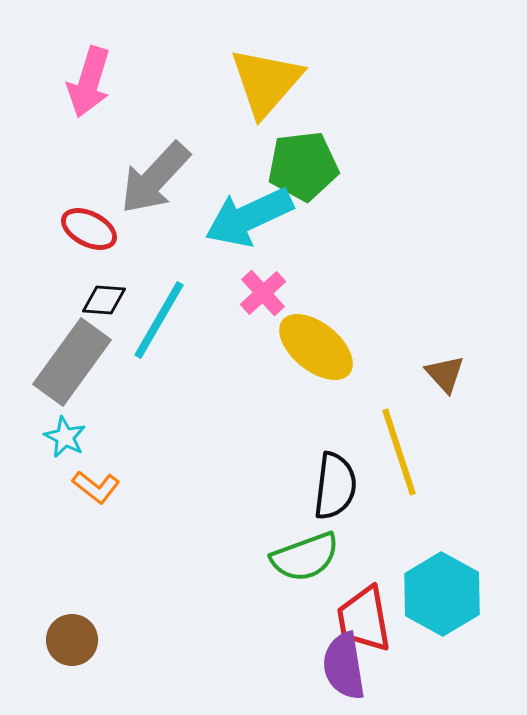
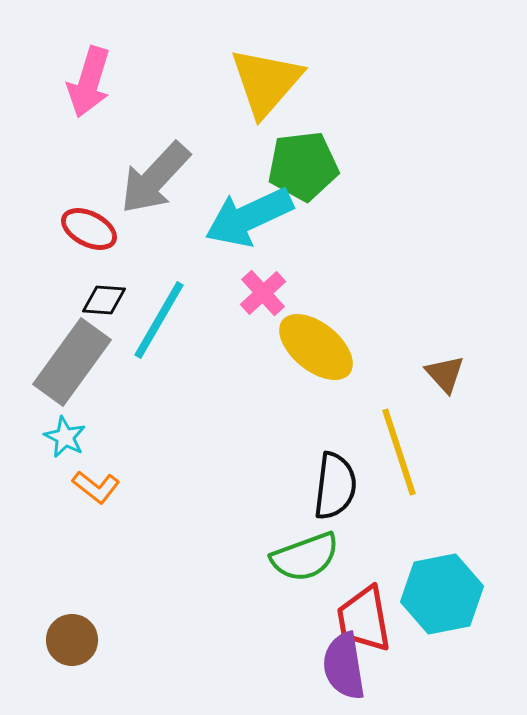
cyan hexagon: rotated 20 degrees clockwise
